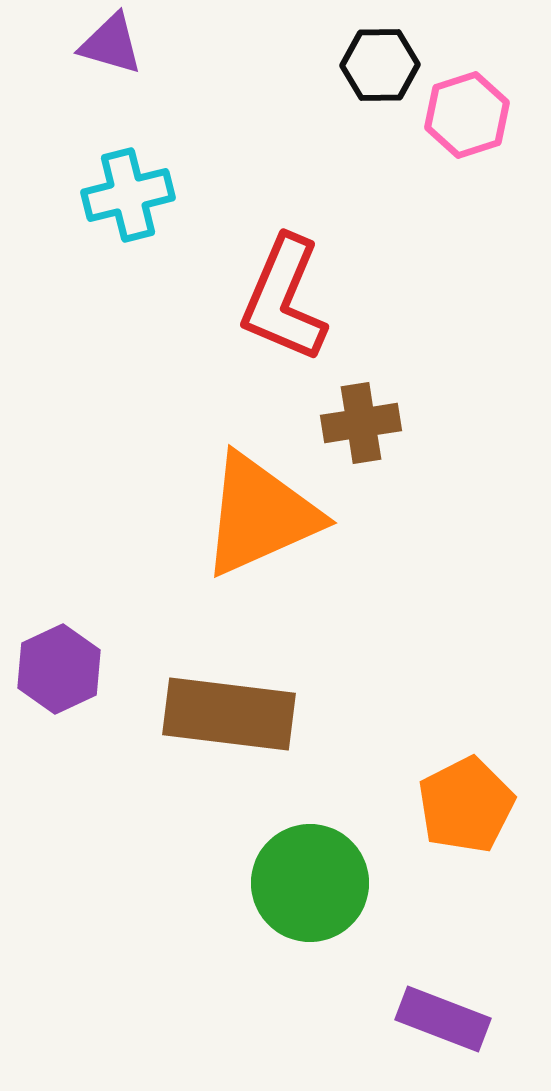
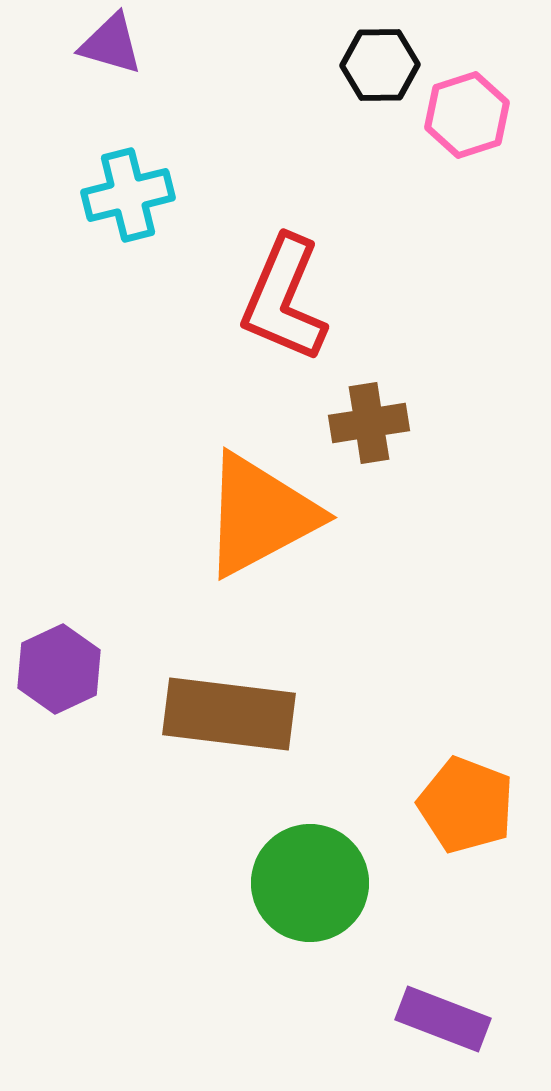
brown cross: moved 8 px right
orange triangle: rotated 4 degrees counterclockwise
orange pentagon: rotated 24 degrees counterclockwise
